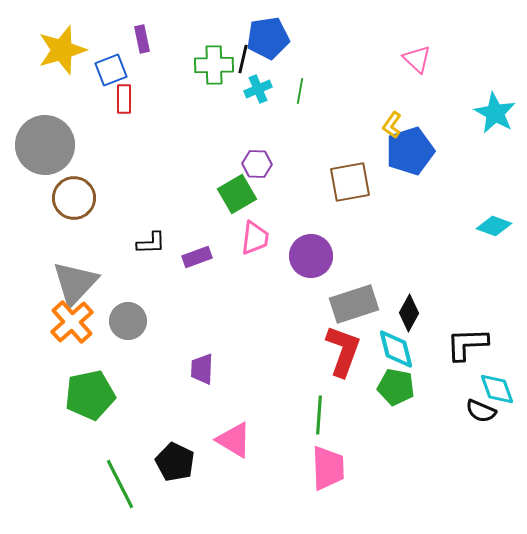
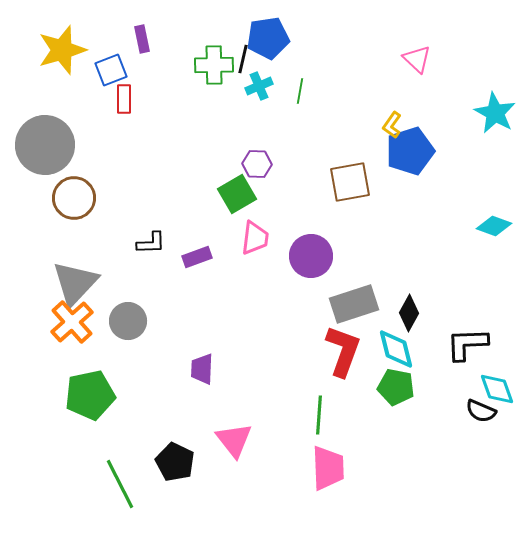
cyan cross at (258, 89): moved 1 px right, 3 px up
pink triangle at (234, 440): rotated 21 degrees clockwise
